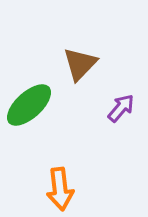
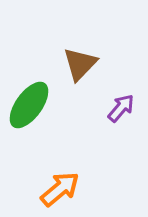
green ellipse: rotated 12 degrees counterclockwise
orange arrow: rotated 123 degrees counterclockwise
